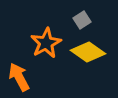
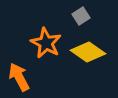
gray square: moved 1 px left, 4 px up
orange star: rotated 16 degrees counterclockwise
